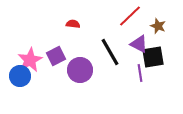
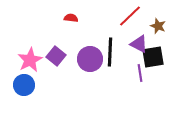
red semicircle: moved 2 px left, 6 px up
black line: rotated 32 degrees clockwise
purple square: rotated 24 degrees counterclockwise
purple circle: moved 10 px right, 11 px up
blue circle: moved 4 px right, 9 px down
